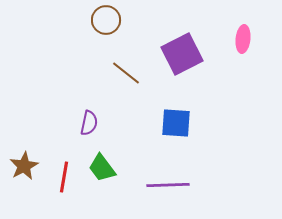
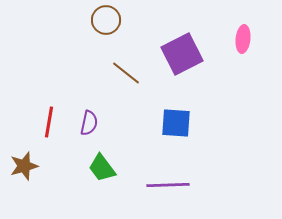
brown star: rotated 12 degrees clockwise
red line: moved 15 px left, 55 px up
